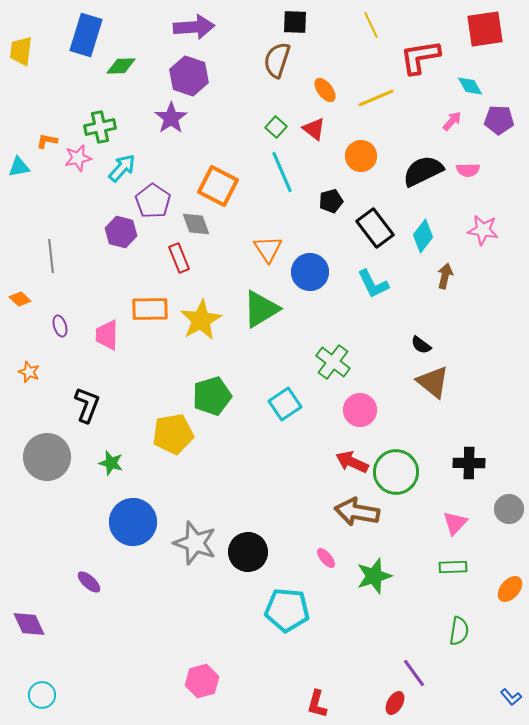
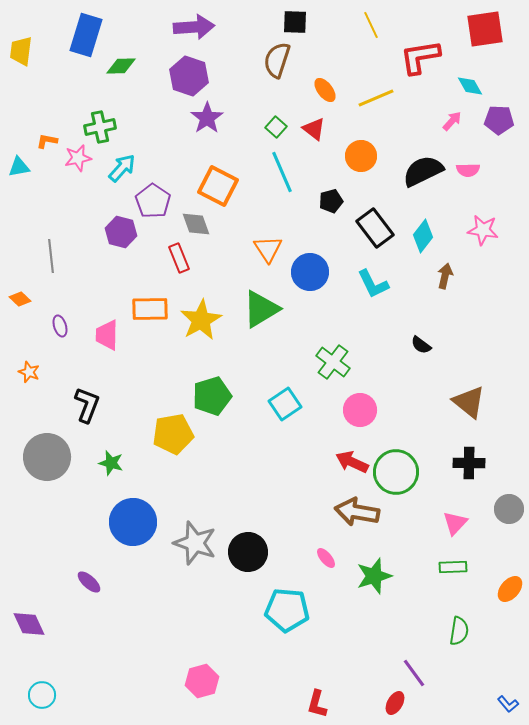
purple star at (171, 118): moved 36 px right
brown triangle at (433, 382): moved 36 px right, 20 px down
blue L-shape at (511, 697): moved 3 px left, 7 px down
